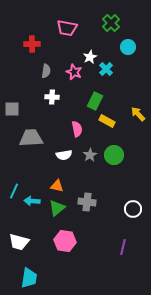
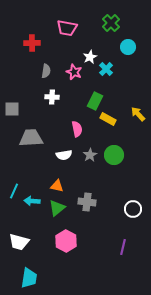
red cross: moved 1 px up
yellow rectangle: moved 1 px right, 2 px up
pink hexagon: moved 1 px right; rotated 20 degrees clockwise
